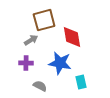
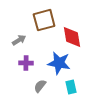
gray arrow: moved 12 px left
blue star: moved 1 px left
cyan rectangle: moved 10 px left, 5 px down
gray semicircle: rotated 80 degrees counterclockwise
